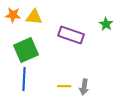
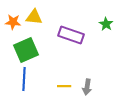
orange star: moved 7 px down
gray arrow: moved 3 px right
